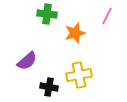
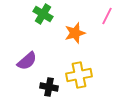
green cross: moved 4 px left; rotated 24 degrees clockwise
